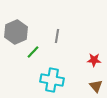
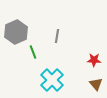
green line: rotated 64 degrees counterclockwise
cyan cross: rotated 35 degrees clockwise
brown triangle: moved 2 px up
